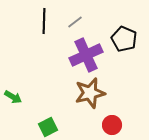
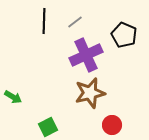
black pentagon: moved 4 px up
